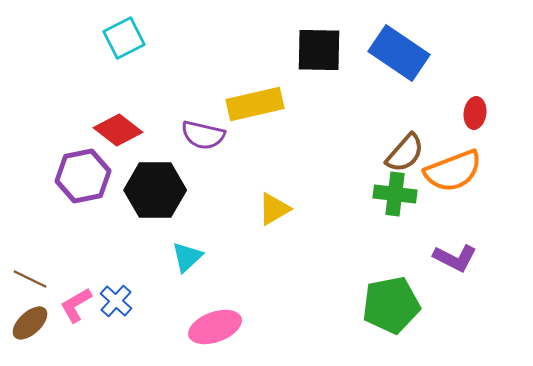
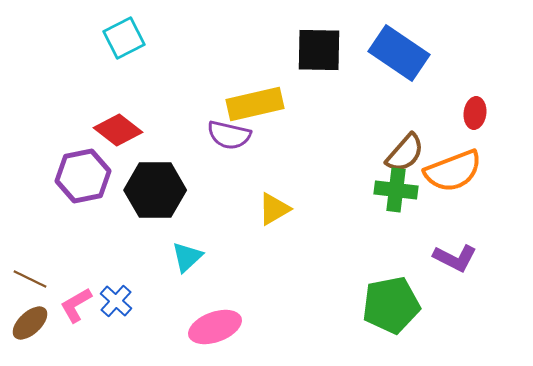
purple semicircle: moved 26 px right
green cross: moved 1 px right, 4 px up
